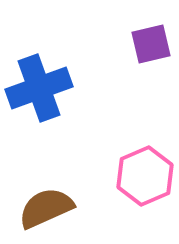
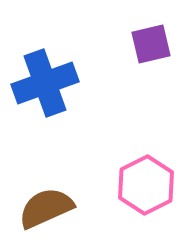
blue cross: moved 6 px right, 5 px up
pink hexagon: moved 1 px right, 9 px down; rotated 4 degrees counterclockwise
